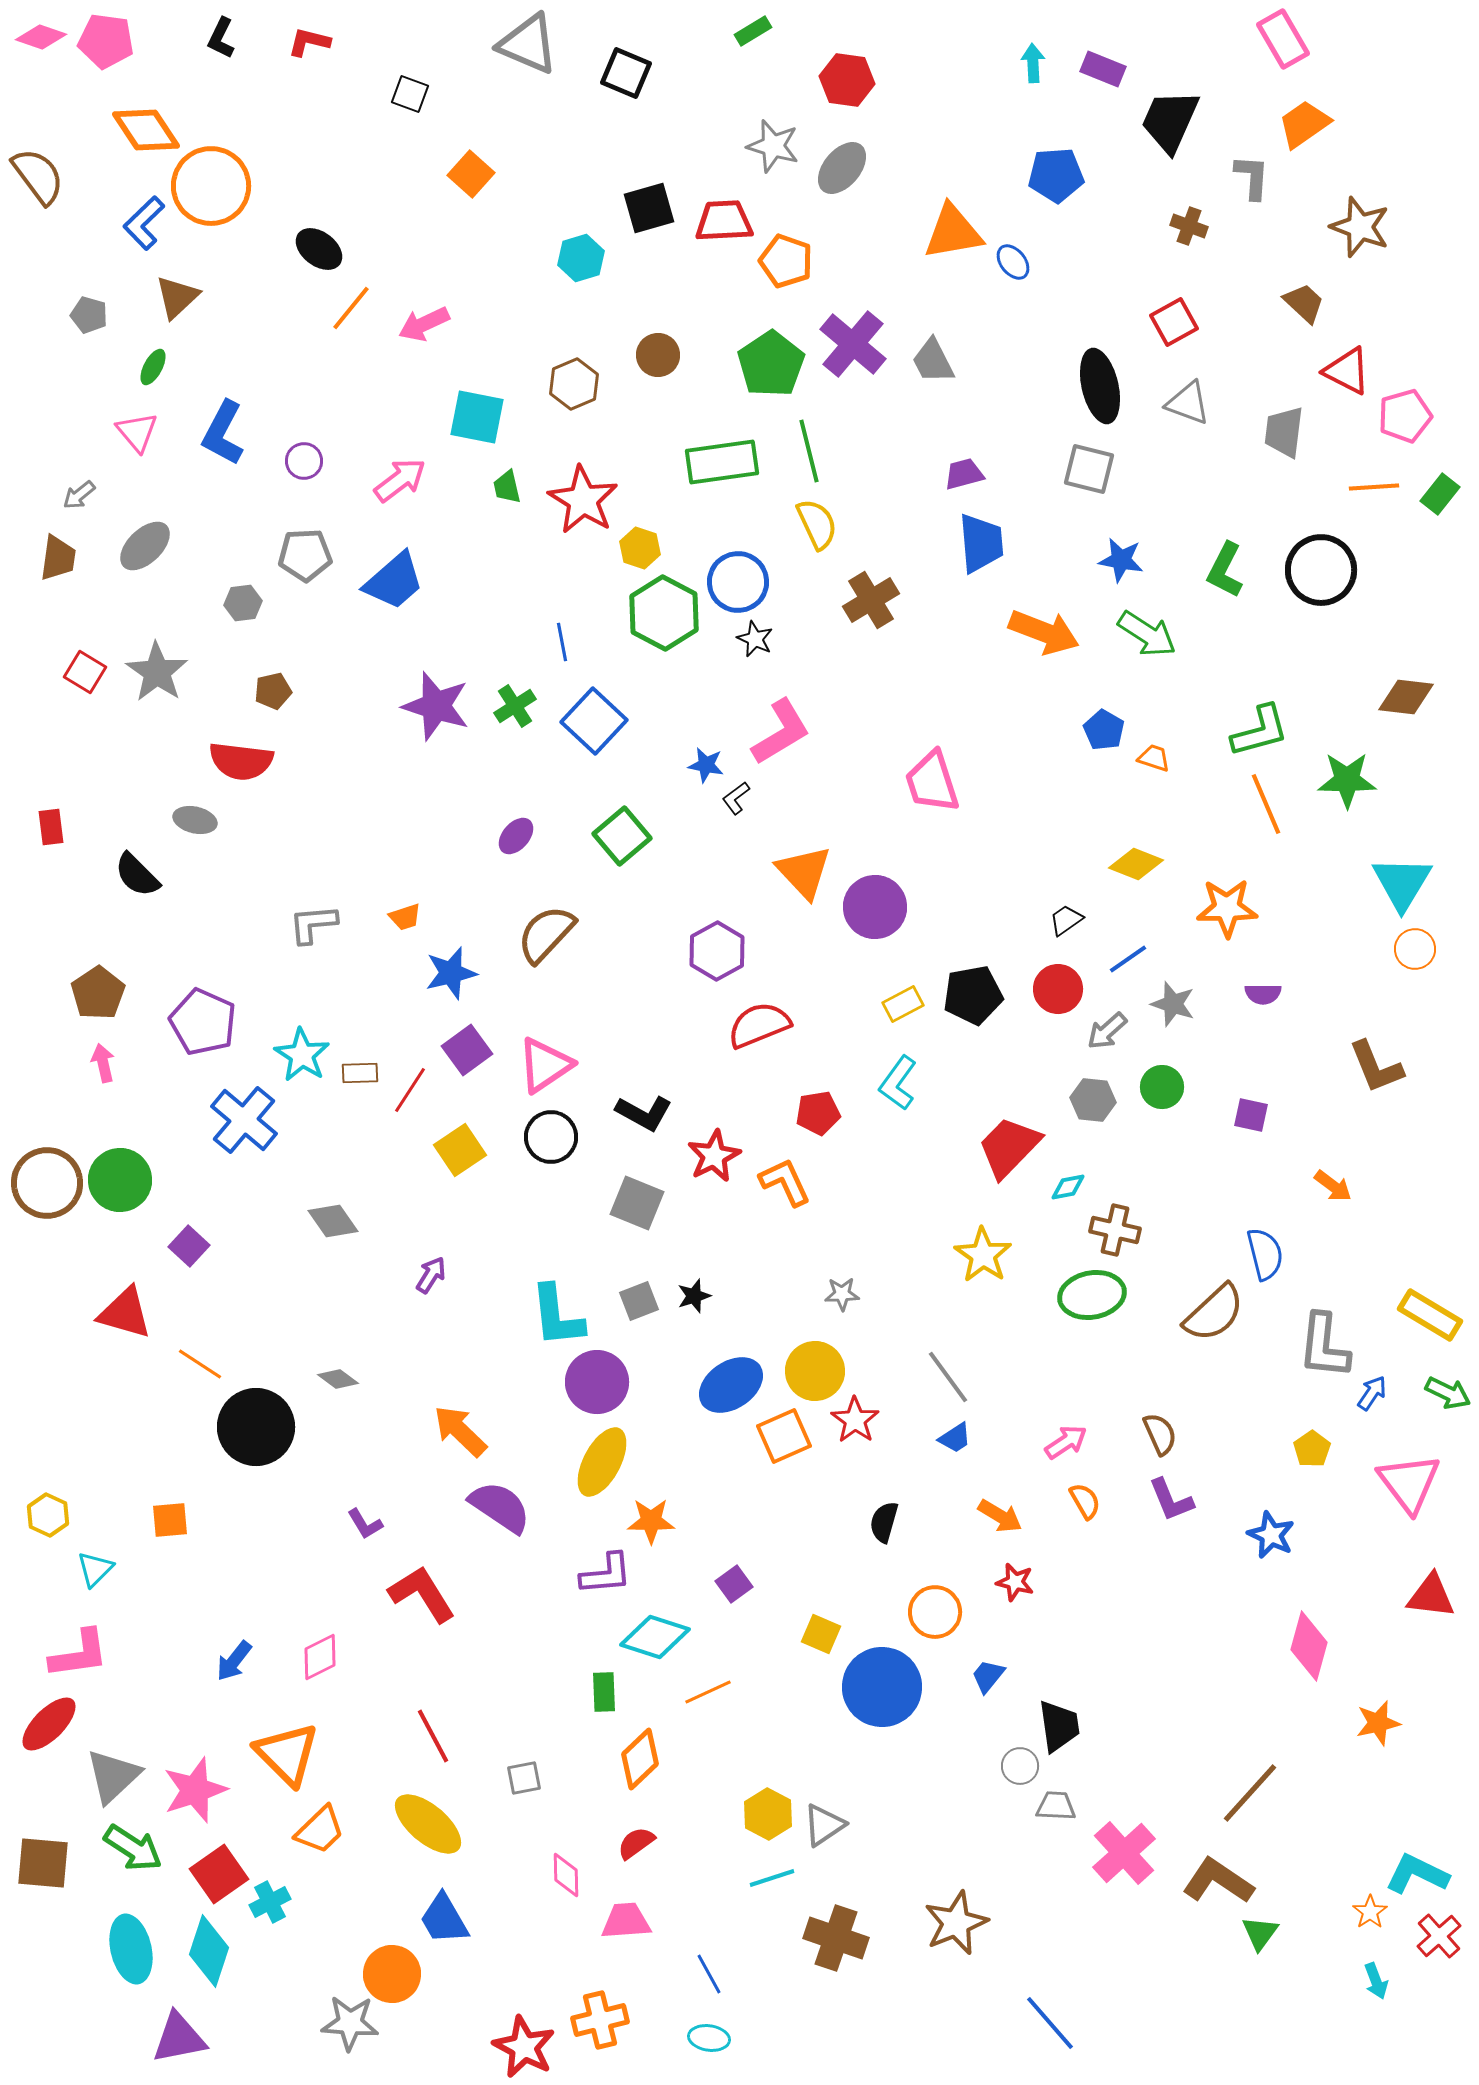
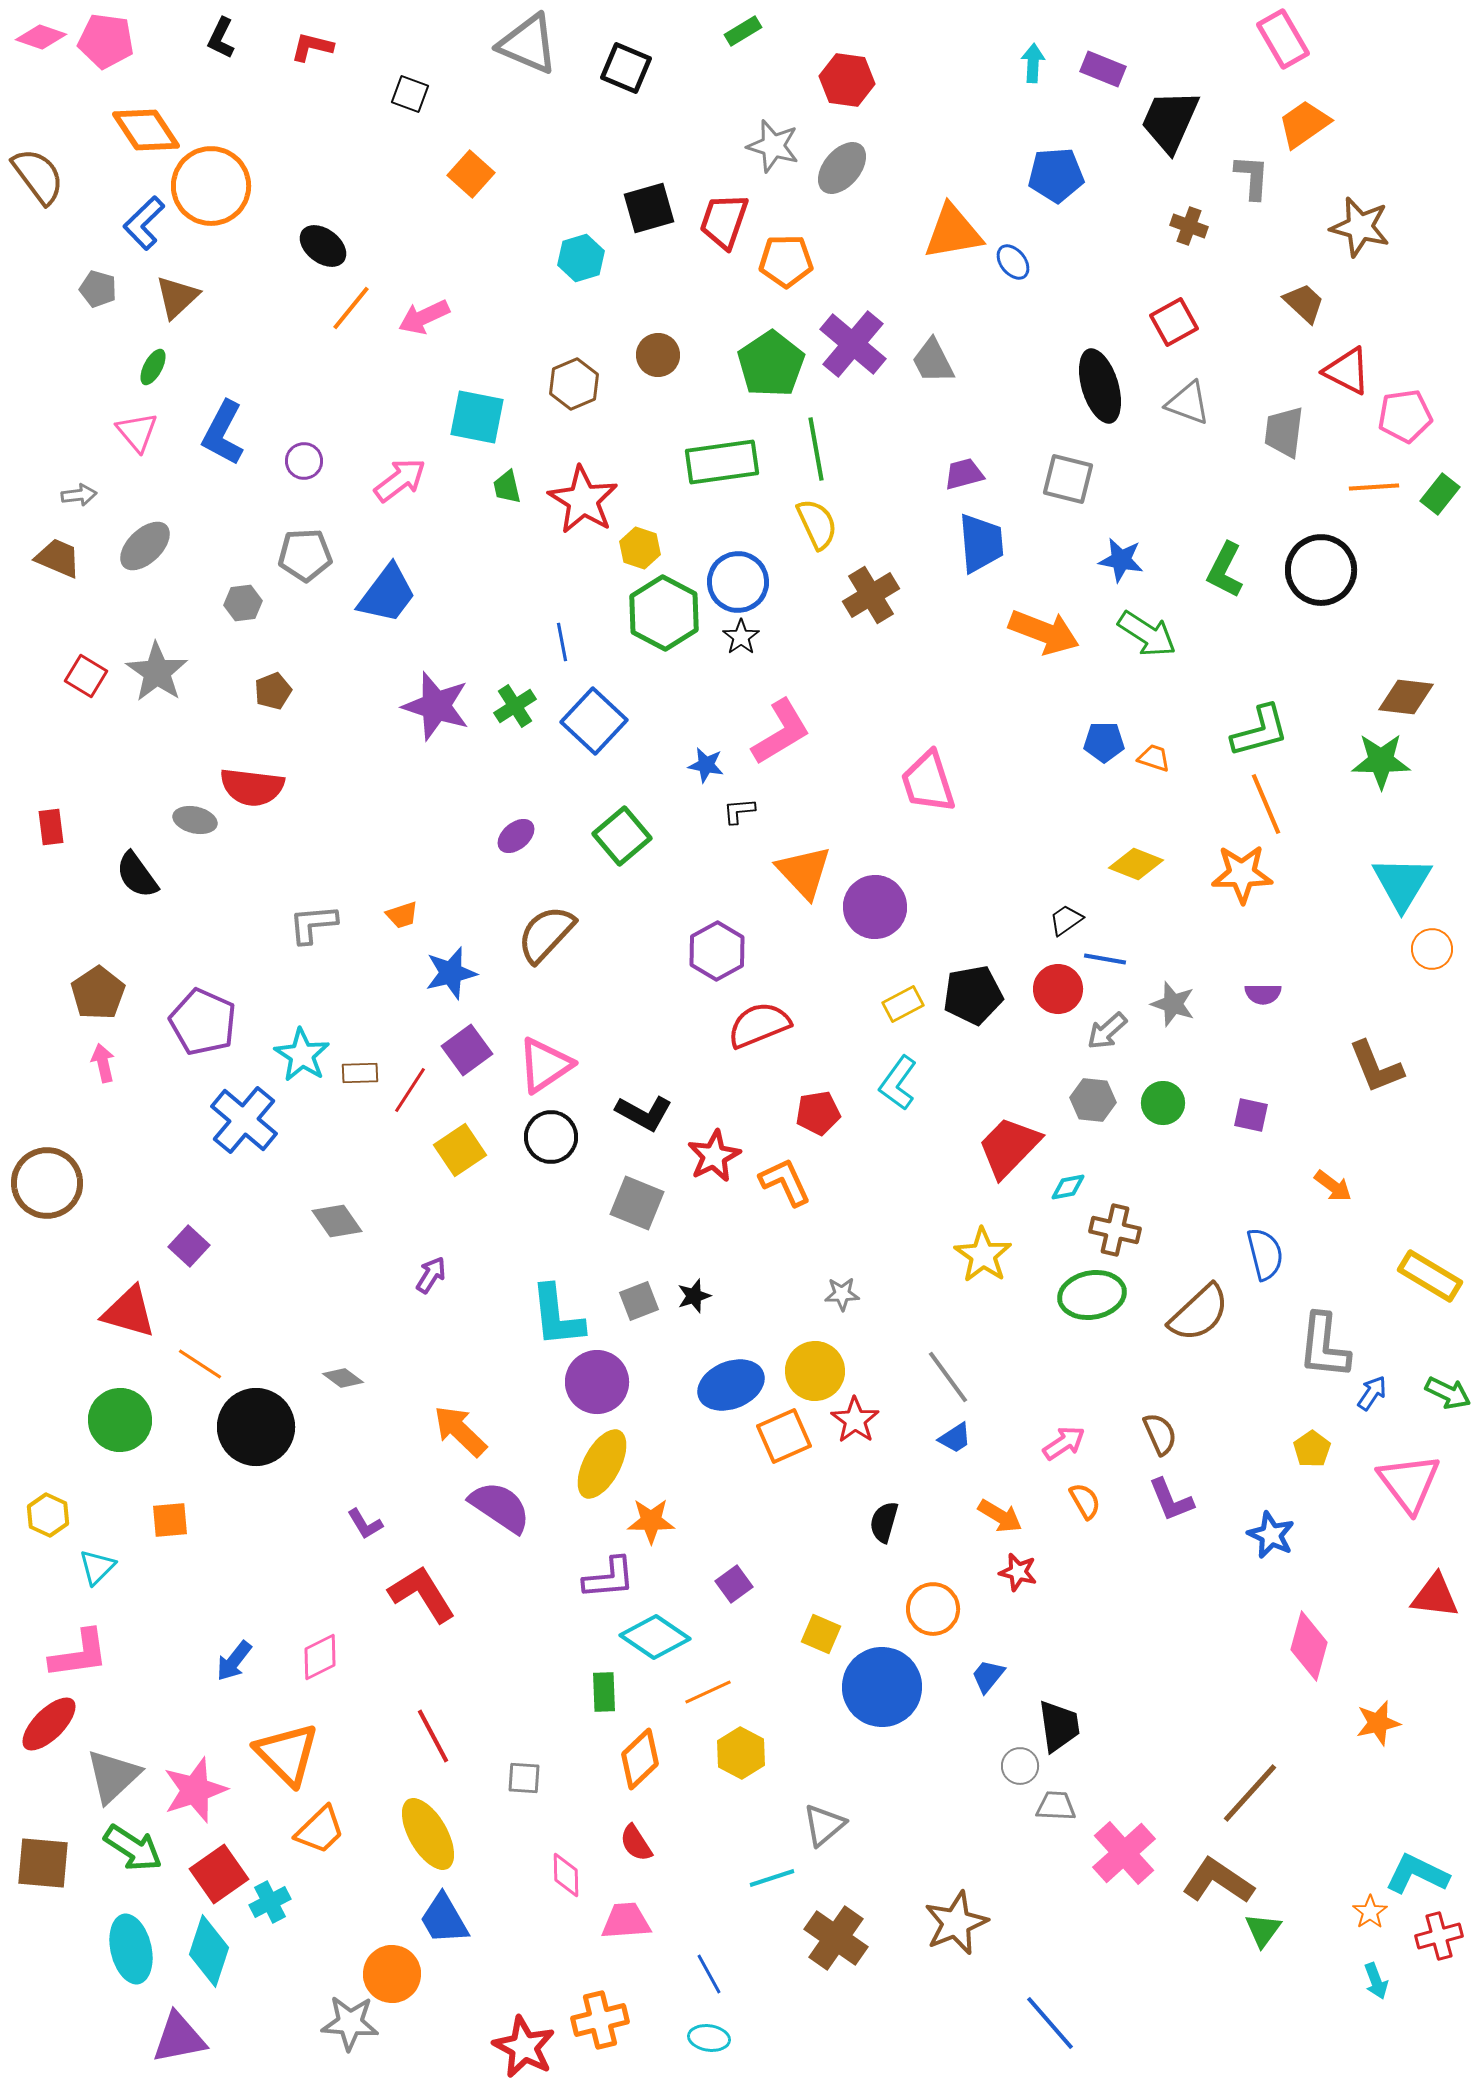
green rectangle at (753, 31): moved 10 px left
red L-shape at (309, 42): moved 3 px right, 5 px down
cyan arrow at (1033, 63): rotated 6 degrees clockwise
black square at (626, 73): moved 5 px up
red trapezoid at (724, 221): rotated 68 degrees counterclockwise
brown star at (1360, 227): rotated 6 degrees counterclockwise
black ellipse at (319, 249): moved 4 px right, 3 px up
orange pentagon at (786, 261): rotated 20 degrees counterclockwise
gray pentagon at (89, 315): moved 9 px right, 26 px up
pink arrow at (424, 324): moved 7 px up
black ellipse at (1100, 386): rotated 4 degrees counterclockwise
pink pentagon at (1405, 416): rotated 8 degrees clockwise
green line at (809, 451): moved 7 px right, 2 px up; rotated 4 degrees clockwise
gray square at (1089, 469): moved 21 px left, 10 px down
gray arrow at (79, 495): rotated 148 degrees counterclockwise
brown trapezoid at (58, 558): rotated 75 degrees counterclockwise
blue trapezoid at (394, 581): moved 7 px left, 13 px down; rotated 12 degrees counterclockwise
brown cross at (871, 600): moved 5 px up
black star at (755, 639): moved 14 px left, 2 px up; rotated 12 degrees clockwise
red square at (85, 672): moved 1 px right, 4 px down
brown pentagon at (273, 691): rotated 9 degrees counterclockwise
blue pentagon at (1104, 730): moved 12 px down; rotated 30 degrees counterclockwise
red semicircle at (241, 761): moved 11 px right, 26 px down
green star at (1347, 780): moved 34 px right, 19 px up
pink trapezoid at (932, 782): moved 4 px left
black L-shape at (736, 798): moved 3 px right, 13 px down; rotated 32 degrees clockwise
purple ellipse at (516, 836): rotated 9 degrees clockwise
black semicircle at (137, 875): rotated 9 degrees clockwise
orange star at (1227, 908): moved 15 px right, 34 px up
orange trapezoid at (405, 917): moved 3 px left, 2 px up
orange circle at (1415, 949): moved 17 px right
blue line at (1128, 959): moved 23 px left; rotated 45 degrees clockwise
green circle at (1162, 1087): moved 1 px right, 16 px down
green circle at (120, 1180): moved 240 px down
gray diamond at (333, 1221): moved 4 px right
red triangle at (125, 1313): moved 4 px right, 1 px up
brown semicircle at (1214, 1313): moved 15 px left
yellow rectangle at (1430, 1315): moved 39 px up
gray diamond at (338, 1379): moved 5 px right, 1 px up
blue ellipse at (731, 1385): rotated 12 degrees clockwise
pink arrow at (1066, 1442): moved 2 px left, 1 px down
yellow ellipse at (602, 1462): moved 2 px down
cyan triangle at (95, 1569): moved 2 px right, 2 px up
purple L-shape at (606, 1574): moved 3 px right, 4 px down
red star at (1015, 1582): moved 3 px right, 10 px up
red triangle at (1431, 1596): moved 4 px right
orange circle at (935, 1612): moved 2 px left, 3 px up
cyan diamond at (655, 1637): rotated 16 degrees clockwise
gray square at (524, 1778): rotated 15 degrees clockwise
yellow hexagon at (768, 1814): moved 27 px left, 61 px up
yellow ellipse at (428, 1824): moved 10 px down; rotated 20 degrees clockwise
gray triangle at (824, 1825): rotated 6 degrees counterclockwise
red semicircle at (636, 1843): rotated 87 degrees counterclockwise
green triangle at (1260, 1933): moved 3 px right, 3 px up
red cross at (1439, 1936): rotated 27 degrees clockwise
brown cross at (836, 1938): rotated 16 degrees clockwise
